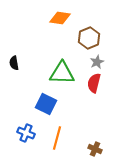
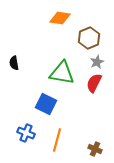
green triangle: rotated 8 degrees clockwise
red semicircle: rotated 12 degrees clockwise
orange line: moved 2 px down
